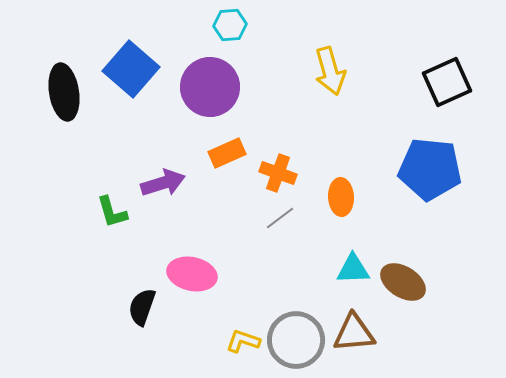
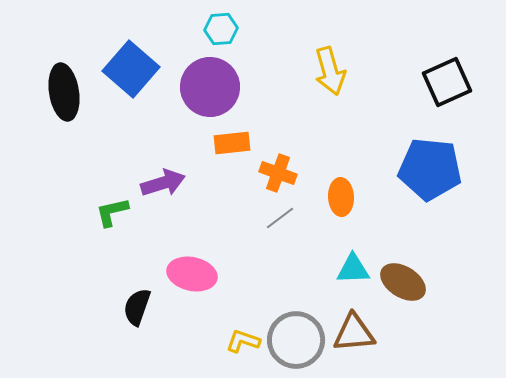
cyan hexagon: moved 9 px left, 4 px down
orange rectangle: moved 5 px right, 10 px up; rotated 18 degrees clockwise
green L-shape: rotated 93 degrees clockwise
black semicircle: moved 5 px left
